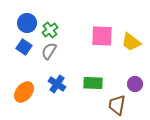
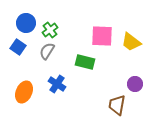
blue circle: moved 1 px left
blue square: moved 6 px left
gray semicircle: moved 2 px left
green rectangle: moved 8 px left, 21 px up; rotated 12 degrees clockwise
orange ellipse: rotated 15 degrees counterclockwise
